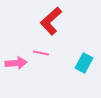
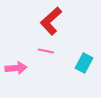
pink line: moved 5 px right, 2 px up
pink arrow: moved 5 px down
